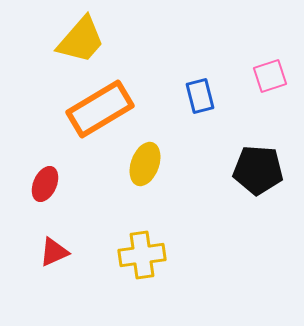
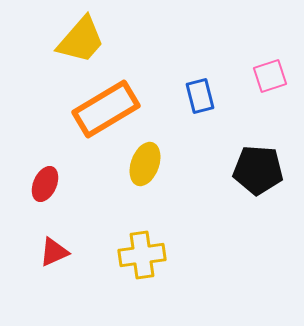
orange rectangle: moved 6 px right
